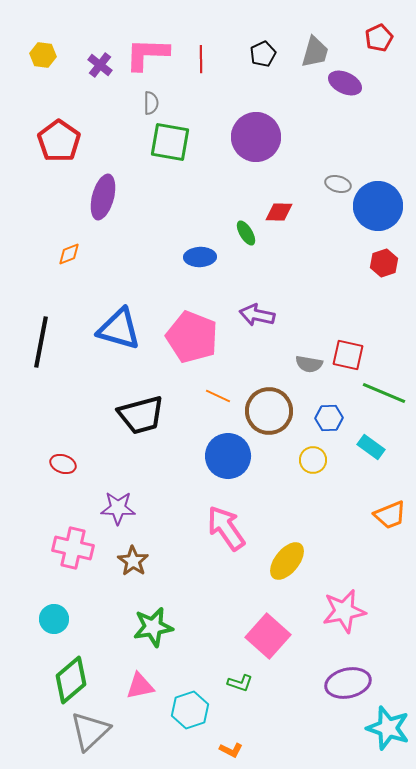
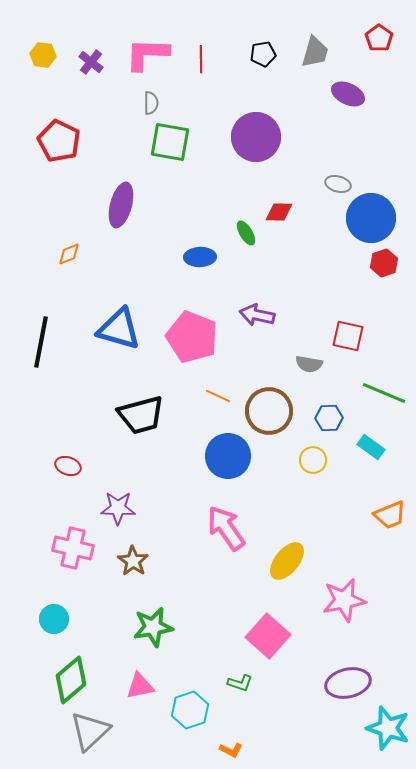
red pentagon at (379, 38): rotated 12 degrees counterclockwise
black pentagon at (263, 54): rotated 15 degrees clockwise
purple cross at (100, 65): moved 9 px left, 3 px up
purple ellipse at (345, 83): moved 3 px right, 11 px down
red pentagon at (59, 141): rotated 9 degrees counterclockwise
purple ellipse at (103, 197): moved 18 px right, 8 px down
blue circle at (378, 206): moved 7 px left, 12 px down
red square at (348, 355): moved 19 px up
red ellipse at (63, 464): moved 5 px right, 2 px down
pink star at (344, 611): moved 11 px up
